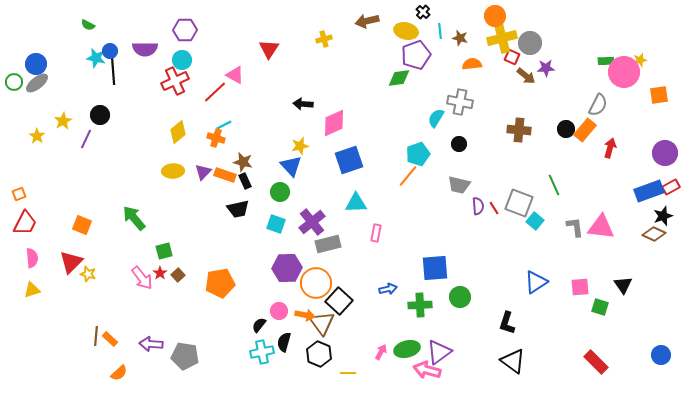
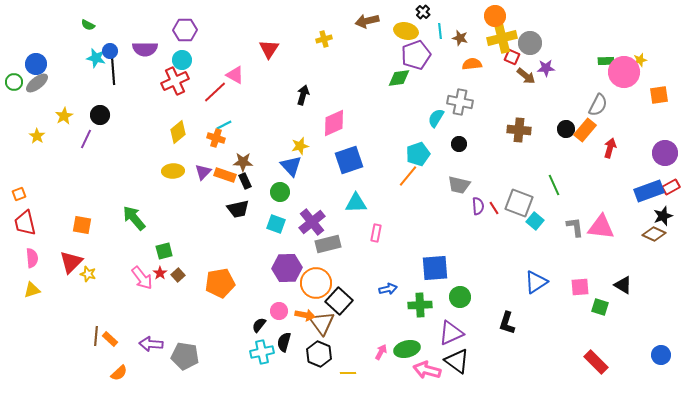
black arrow at (303, 104): moved 9 px up; rotated 102 degrees clockwise
yellow star at (63, 121): moved 1 px right, 5 px up
brown star at (243, 162): rotated 12 degrees counterclockwise
red trapezoid at (25, 223): rotated 140 degrees clockwise
orange square at (82, 225): rotated 12 degrees counterclockwise
black triangle at (623, 285): rotated 24 degrees counterclockwise
purple triangle at (439, 352): moved 12 px right, 19 px up; rotated 12 degrees clockwise
black triangle at (513, 361): moved 56 px left
